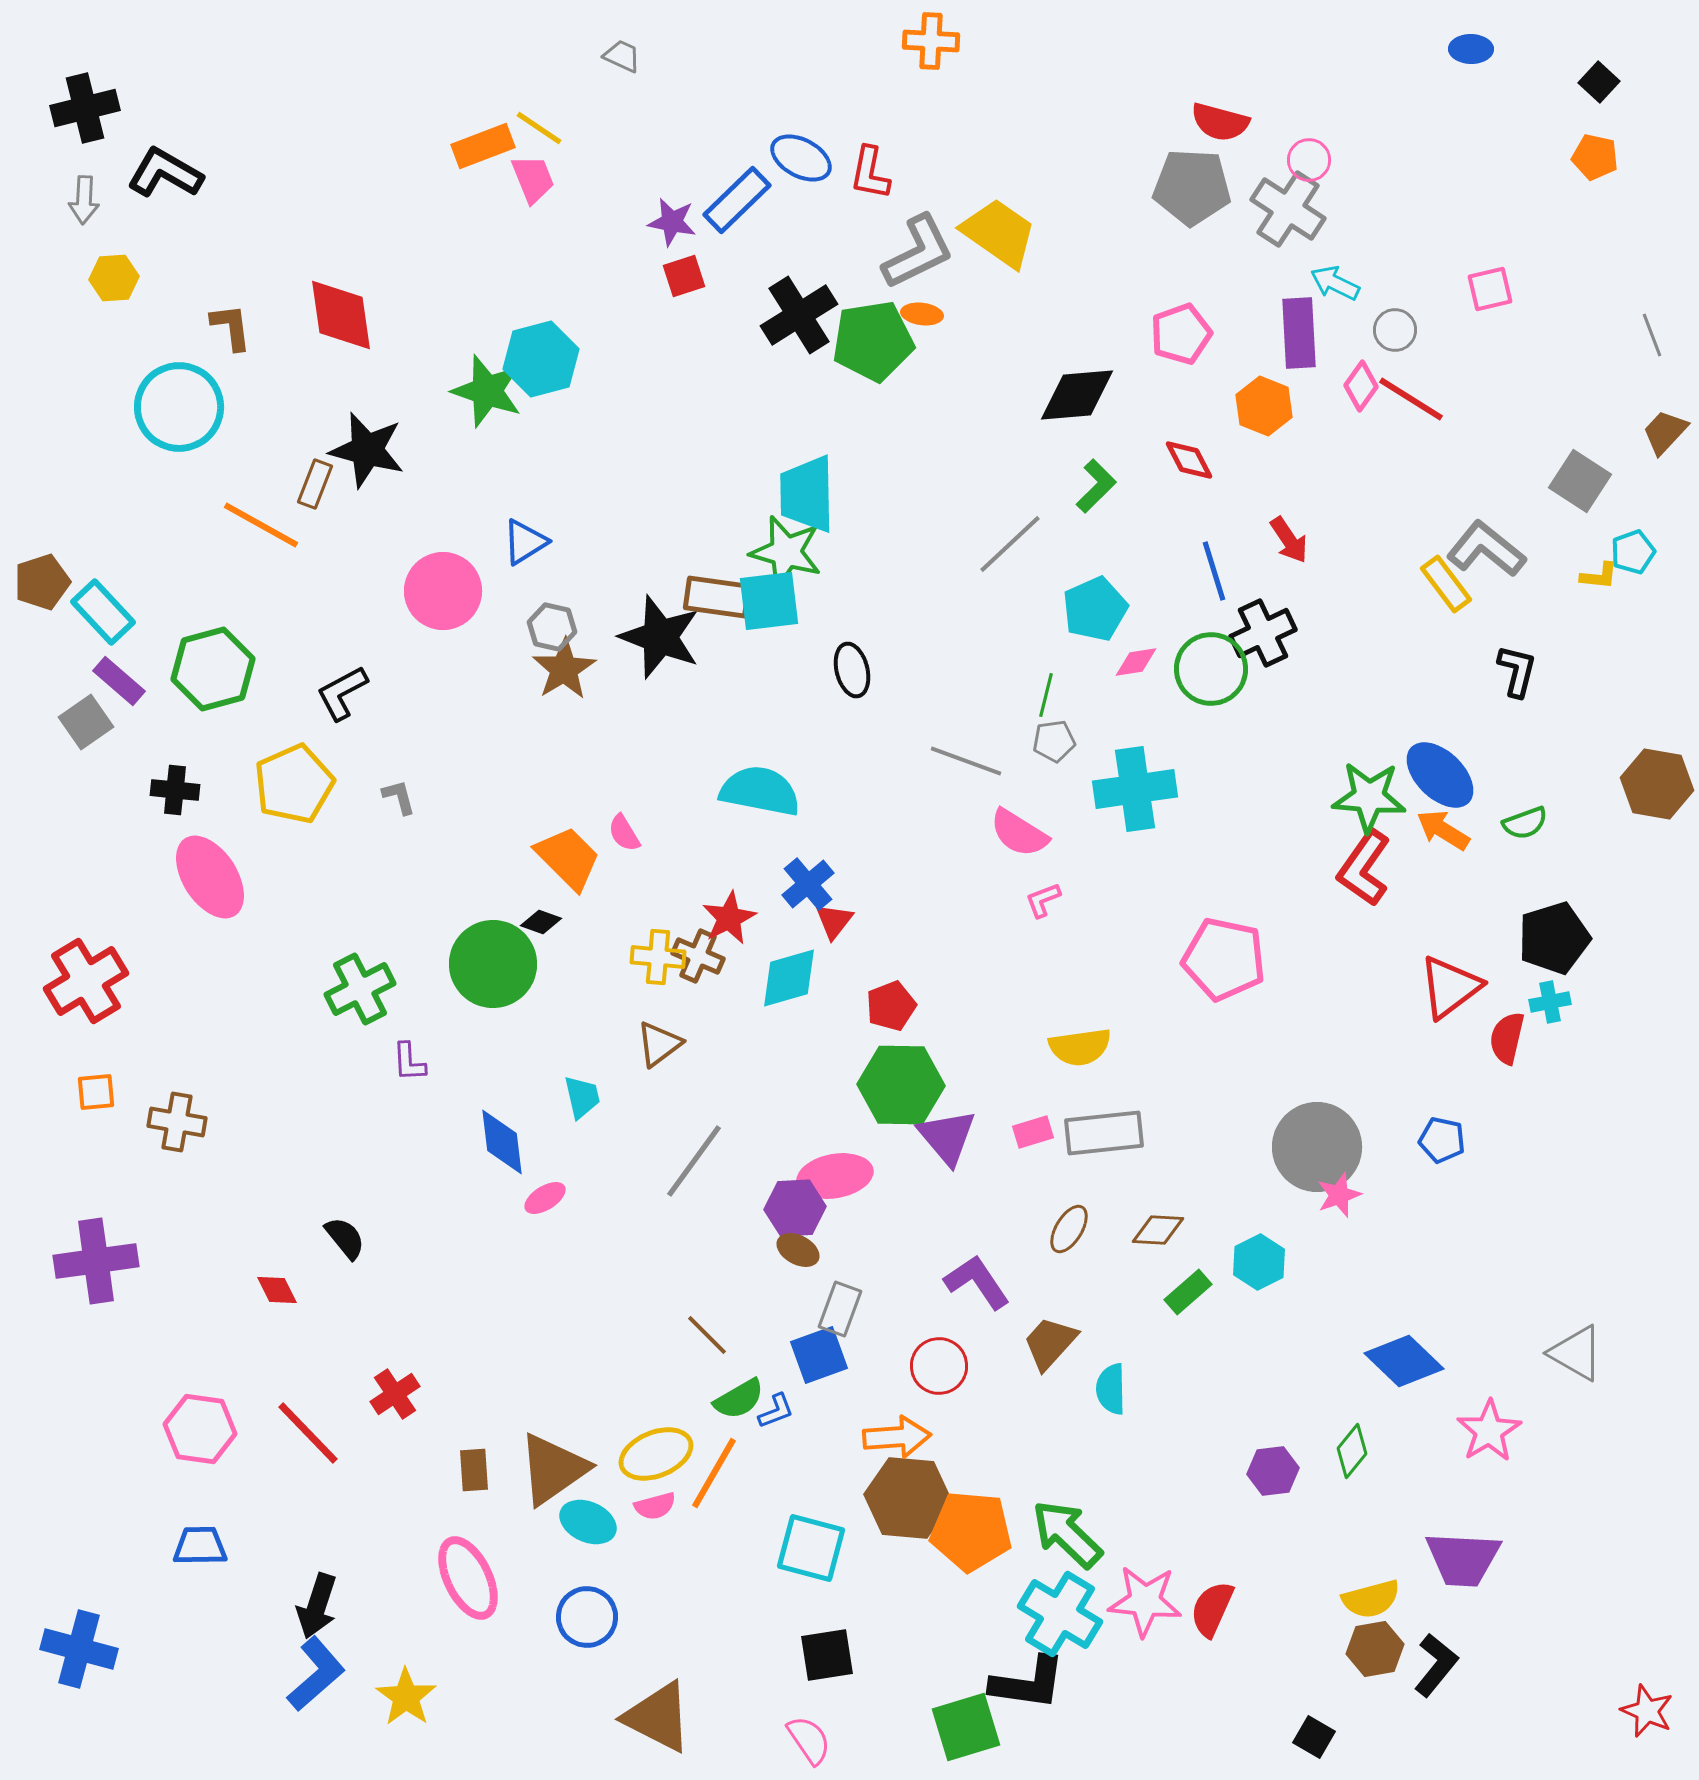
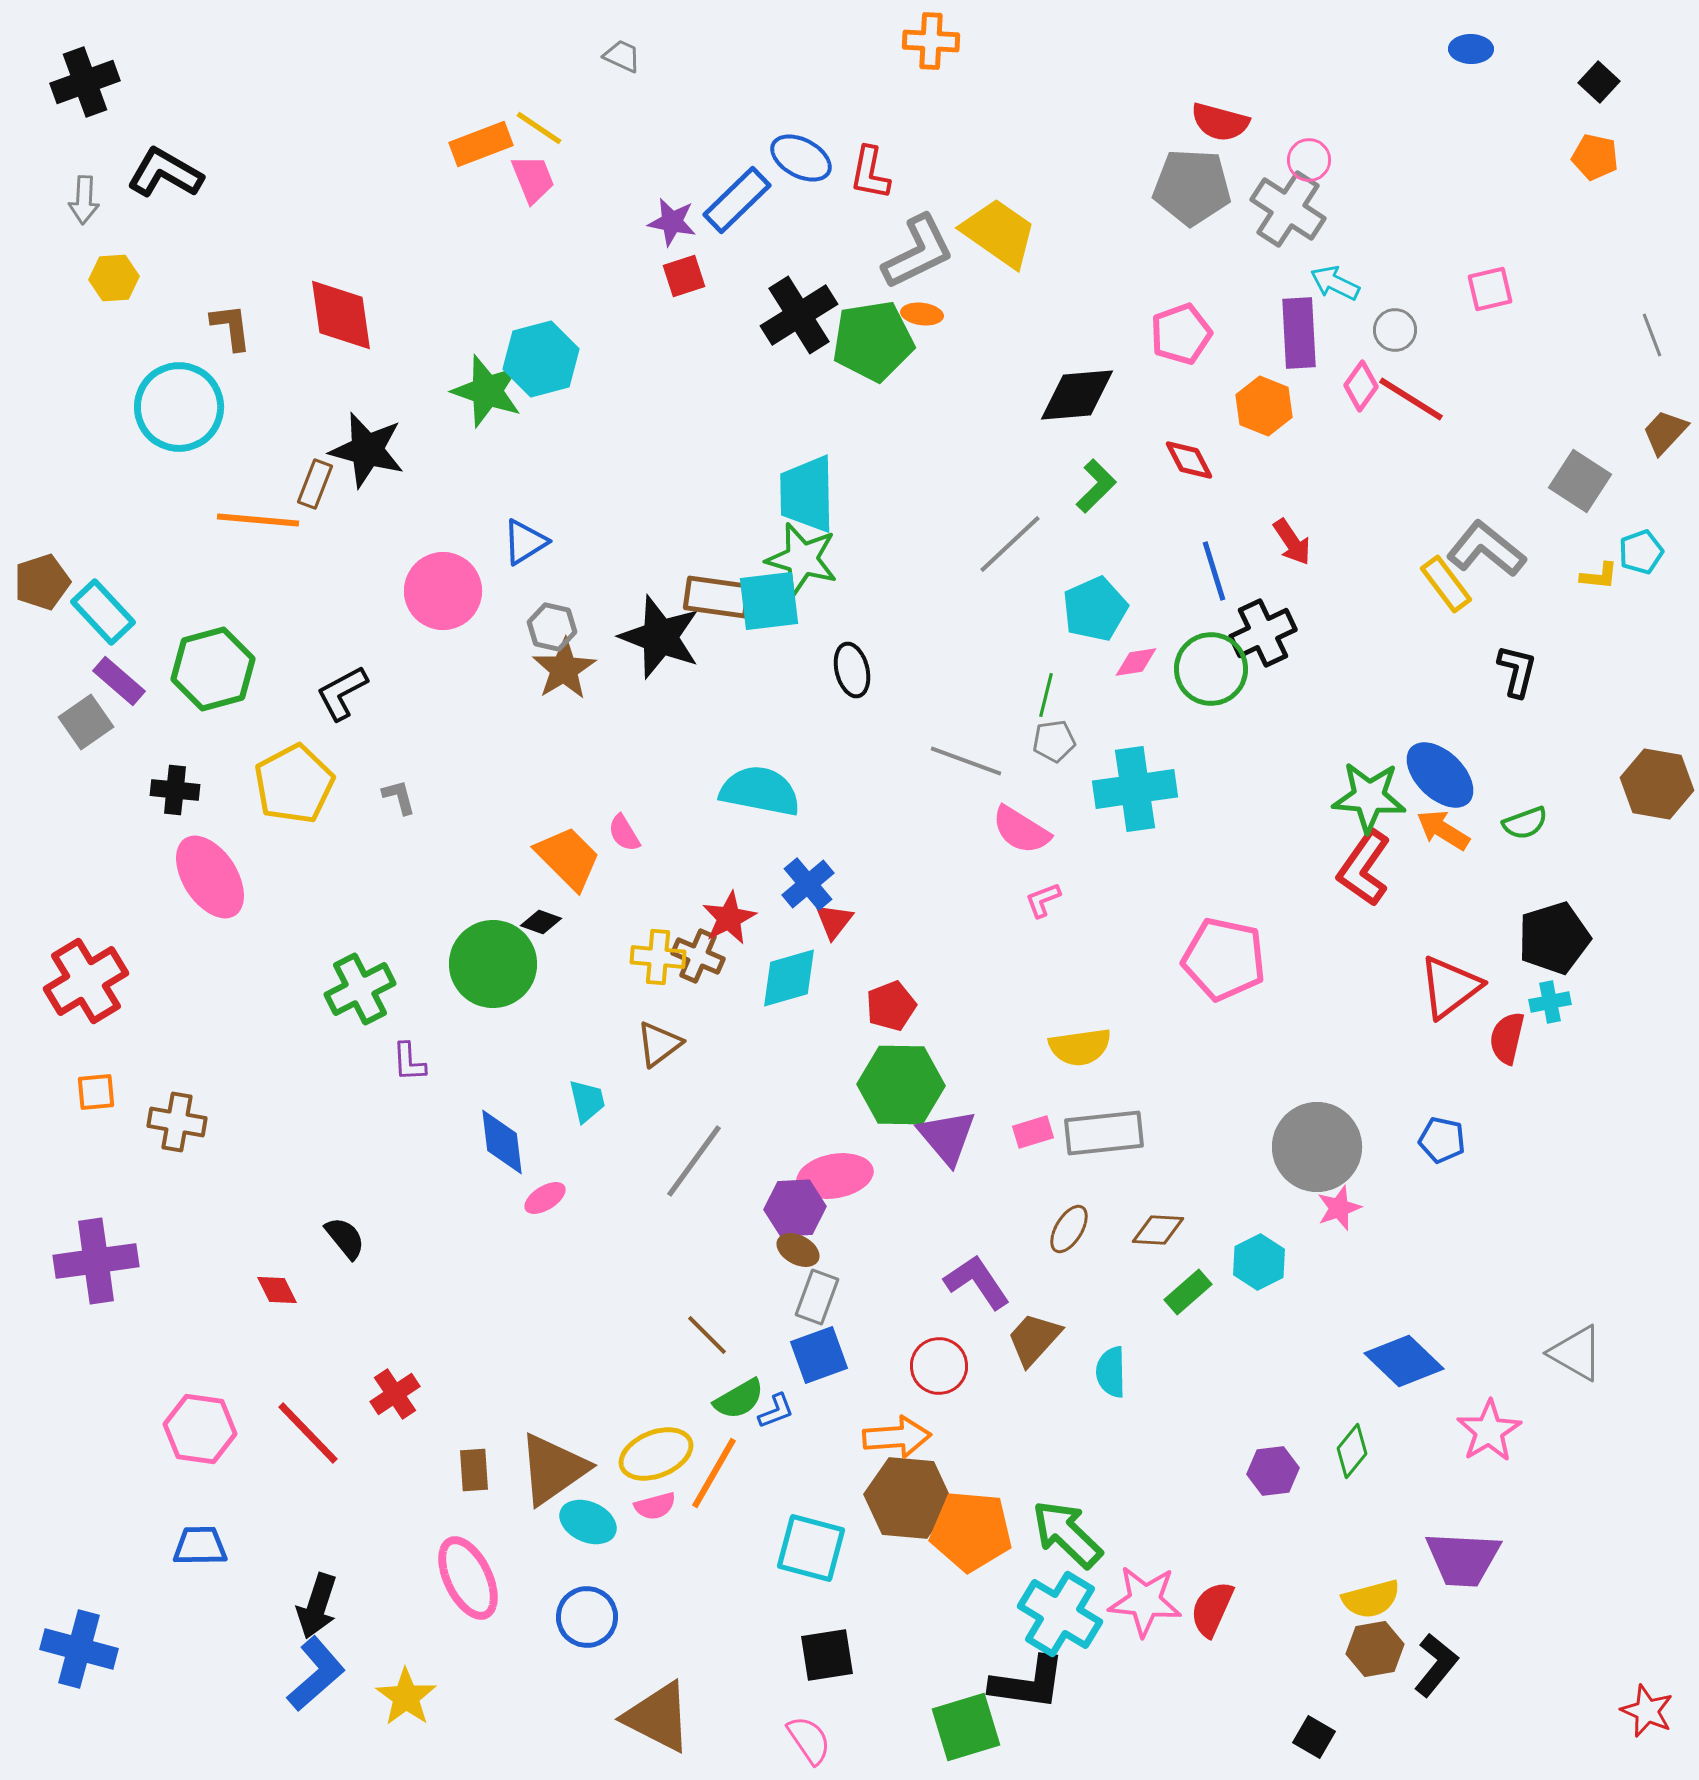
black cross at (85, 108): moved 26 px up; rotated 6 degrees counterclockwise
orange rectangle at (483, 146): moved 2 px left, 2 px up
orange line at (261, 525): moved 3 px left, 5 px up; rotated 24 degrees counterclockwise
red arrow at (1289, 540): moved 3 px right, 2 px down
green star at (786, 552): moved 16 px right, 7 px down
cyan pentagon at (1633, 552): moved 8 px right
yellow pentagon at (294, 784): rotated 4 degrees counterclockwise
pink semicircle at (1019, 833): moved 2 px right, 3 px up
cyan trapezoid at (582, 1097): moved 5 px right, 4 px down
pink star at (1339, 1195): moved 13 px down
gray rectangle at (840, 1309): moved 23 px left, 12 px up
brown trapezoid at (1050, 1343): moved 16 px left, 4 px up
cyan semicircle at (1111, 1389): moved 17 px up
